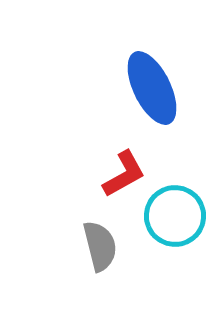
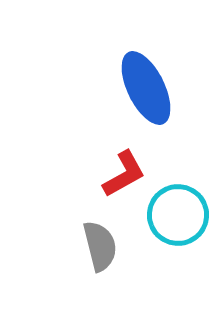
blue ellipse: moved 6 px left
cyan circle: moved 3 px right, 1 px up
